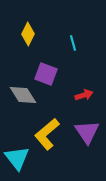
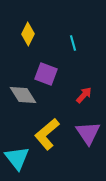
red arrow: rotated 30 degrees counterclockwise
purple triangle: moved 1 px right, 1 px down
